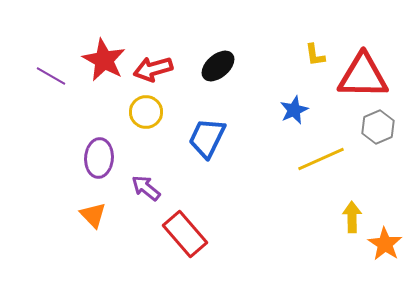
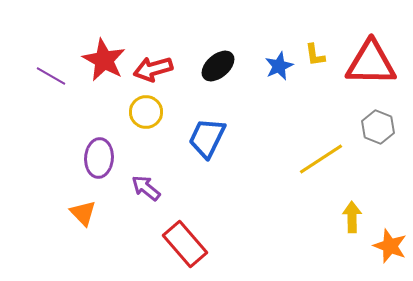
red triangle: moved 8 px right, 13 px up
blue star: moved 15 px left, 44 px up
gray hexagon: rotated 16 degrees counterclockwise
yellow line: rotated 9 degrees counterclockwise
orange triangle: moved 10 px left, 2 px up
red rectangle: moved 10 px down
orange star: moved 5 px right, 2 px down; rotated 12 degrees counterclockwise
